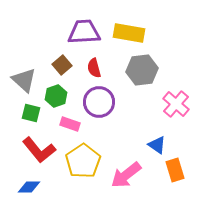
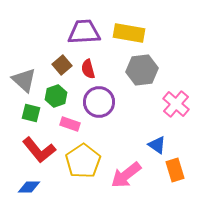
red semicircle: moved 6 px left, 1 px down
